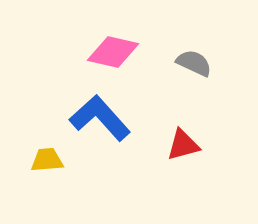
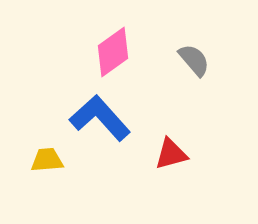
pink diamond: rotated 48 degrees counterclockwise
gray semicircle: moved 3 px up; rotated 24 degrees clockwise
red triangle: moved 12 px left, 9 px down
